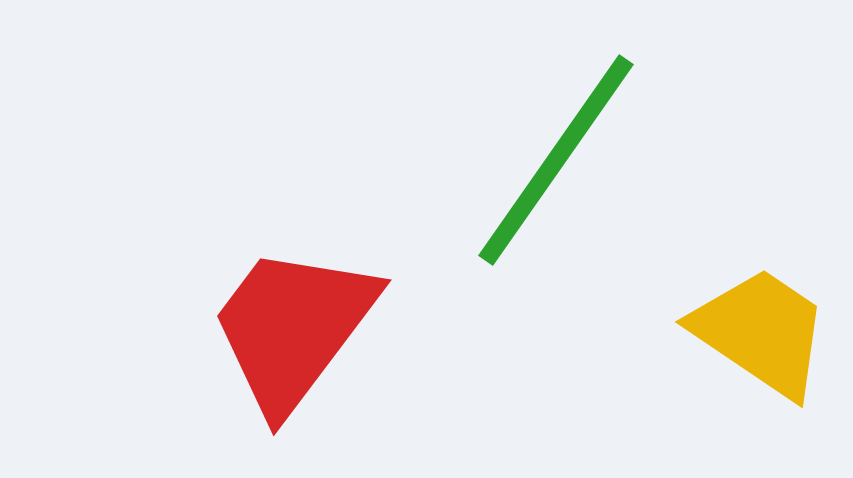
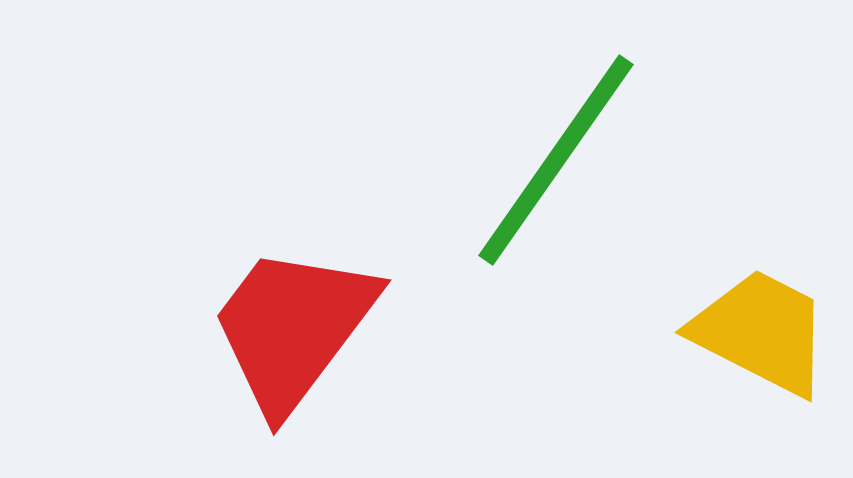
yellow trapezoid: rotated 7 degrees counterclockwise
